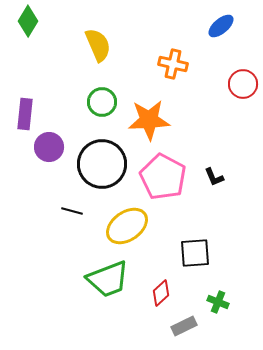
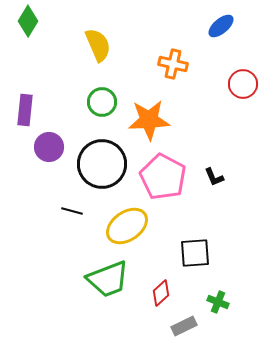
purple rectangle: moved 4 px up
